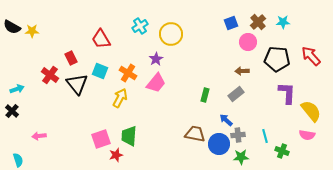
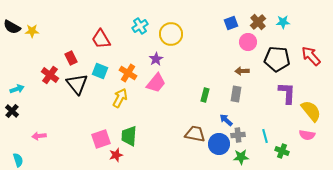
gray rectangle: rotated 42 degrees counterclockwise
